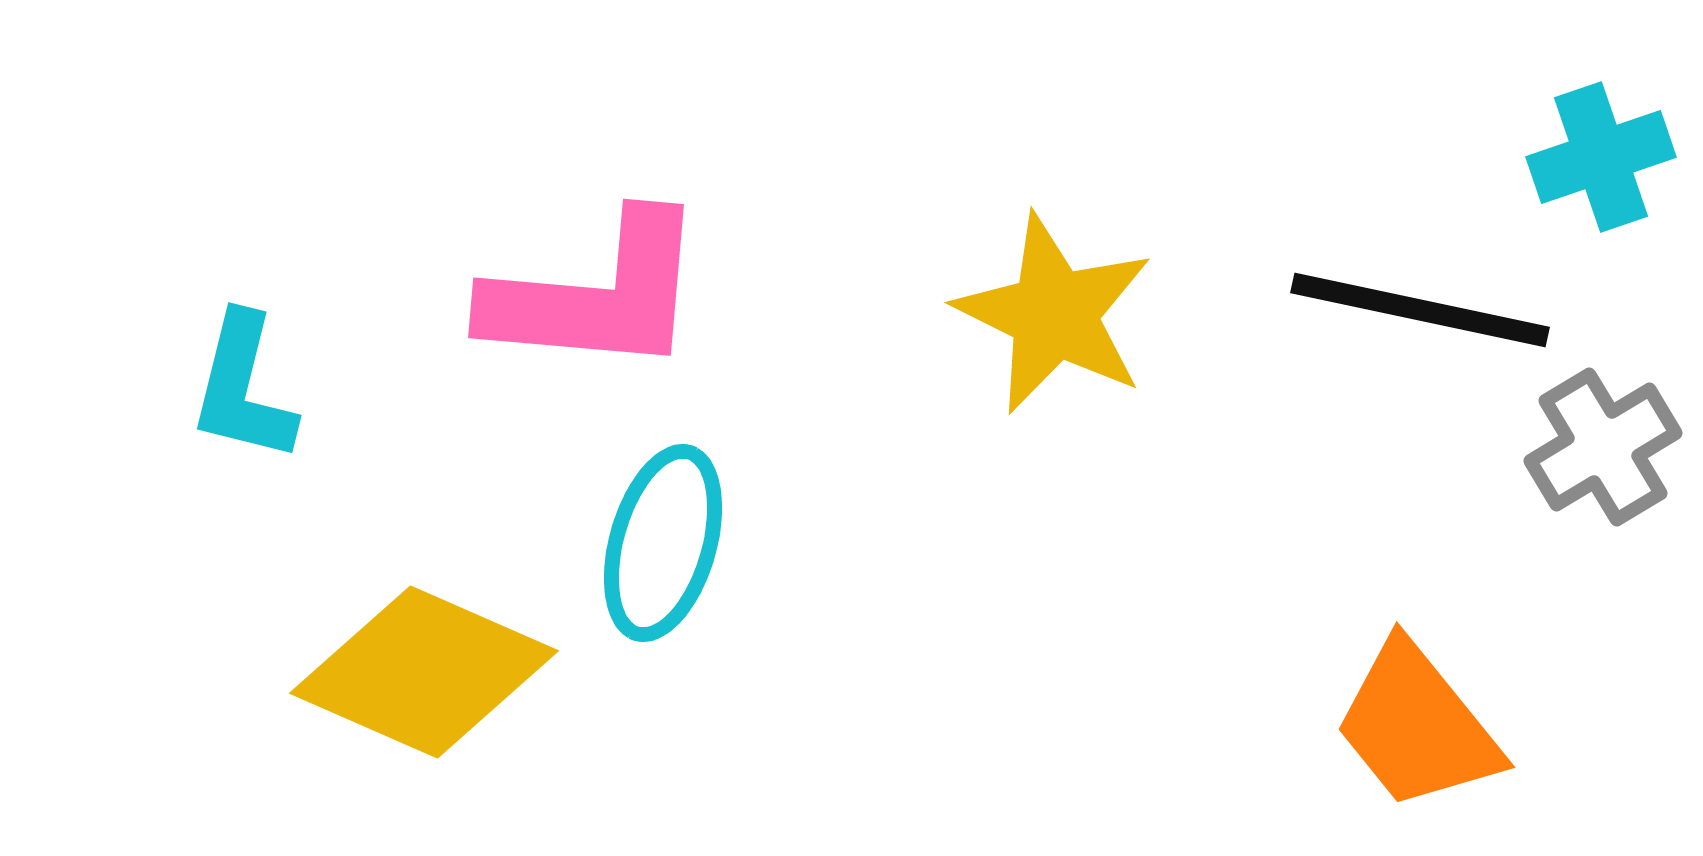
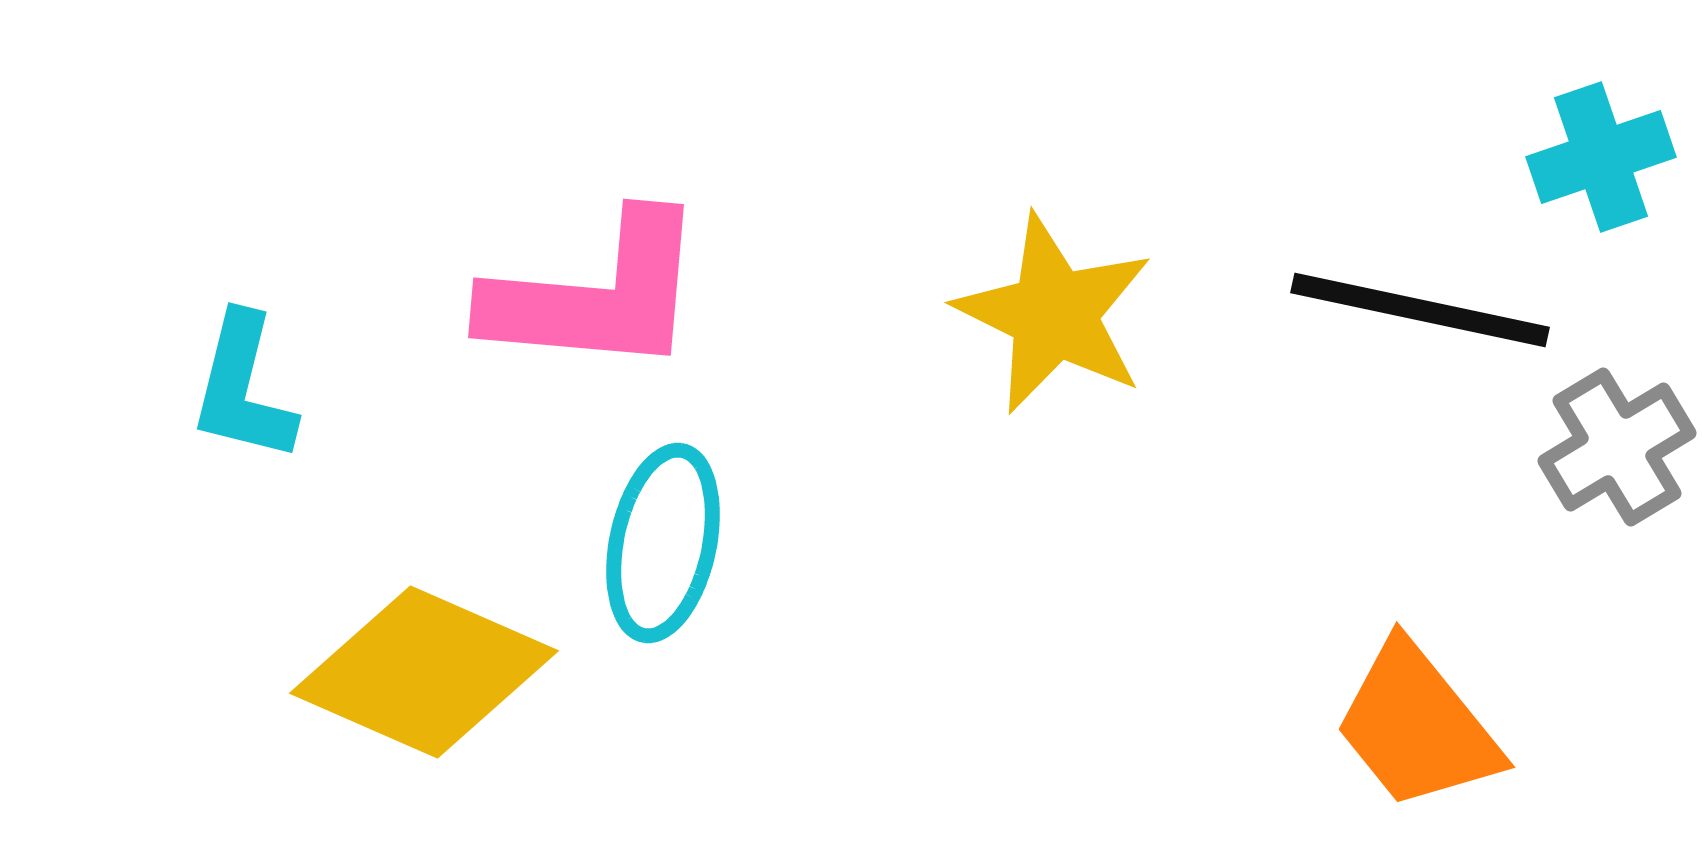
gray cross: moved 14 px right
cyan ellipse: rotated 4 degrees counterclockwise
